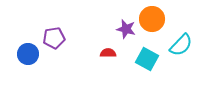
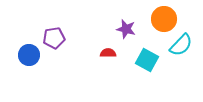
orange circle: moved 12 px right
blue circle: moved 1 px right, 1 px down
cyan square: moved 1 px down
